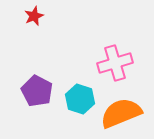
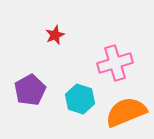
red star: moved 21 px right, 19 px down
purple pentagon: moved 7 px left, 1 px up; rotated 16 degrees clockwise
orange semicircle: moved 5 px right, 1 px up
